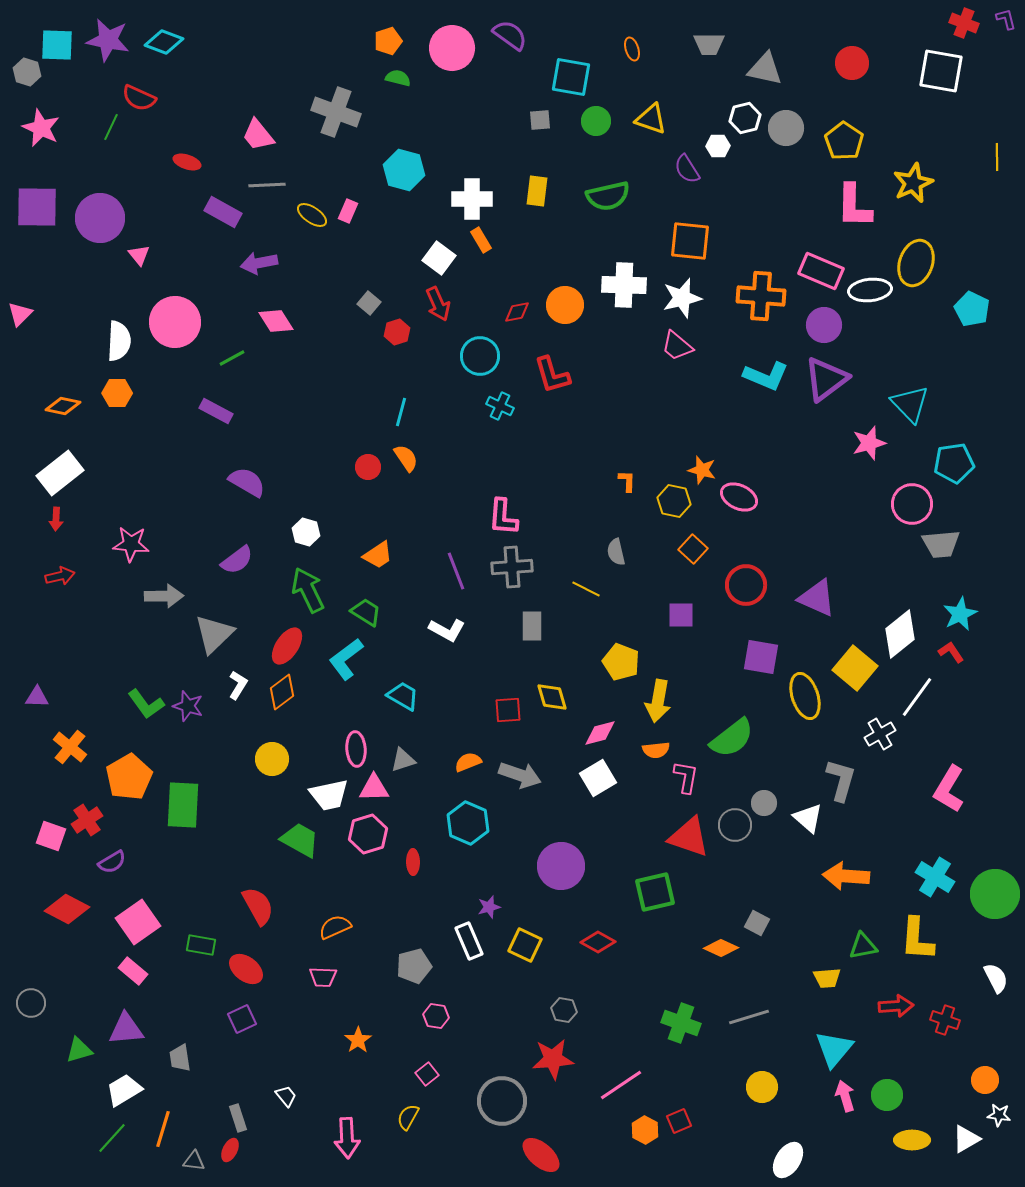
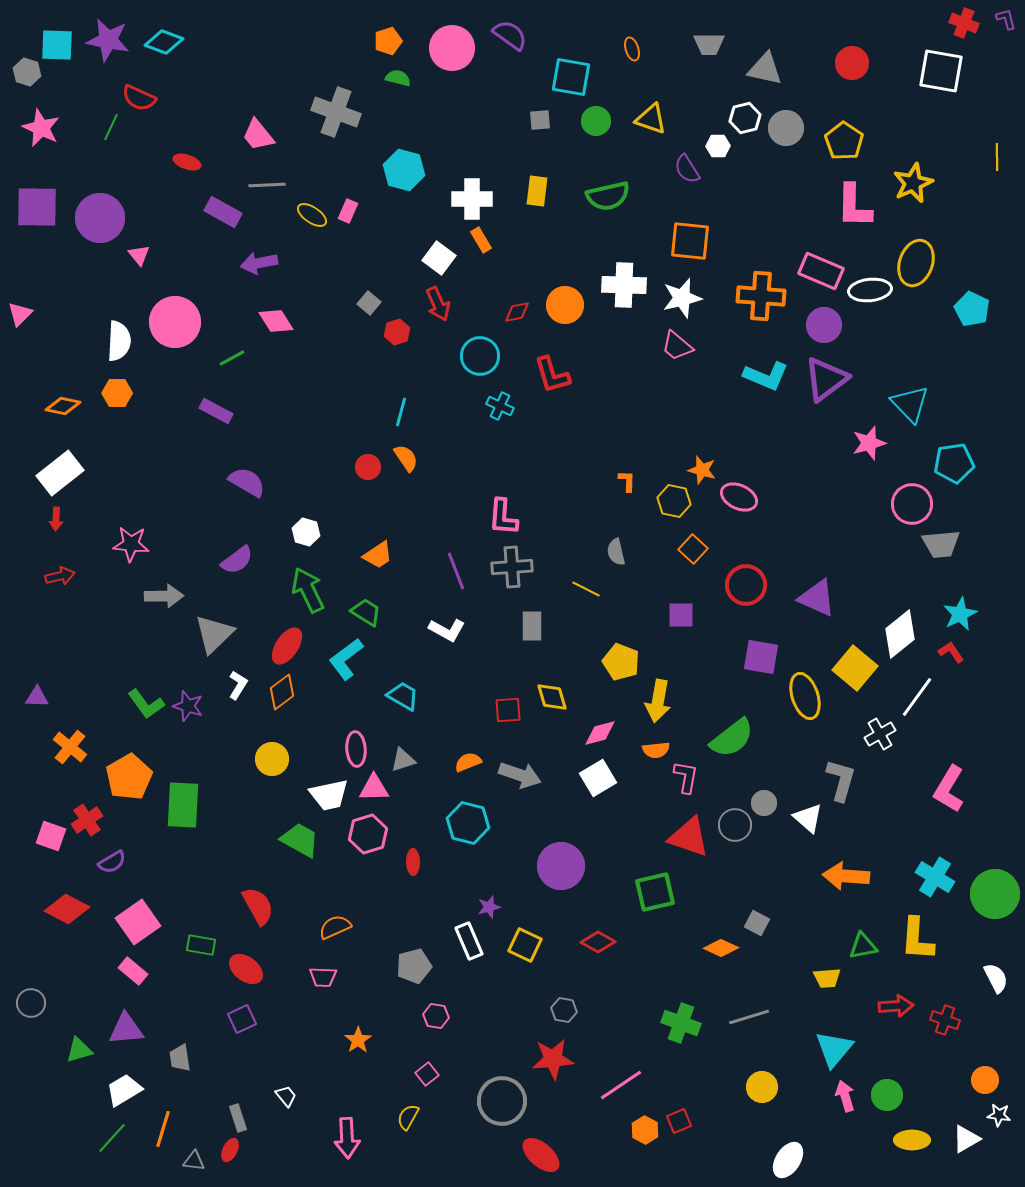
cyan hexagon at (468, 823): rotated 9 degrees counterclockwise
